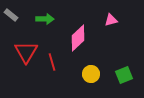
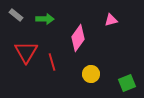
gray rectangle: moved 5 px right
pink diamond: rotated 12 degrees counterclockwise
green square: moved 3 px right, 8 px down
